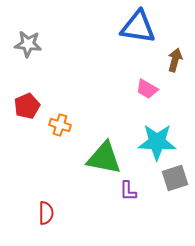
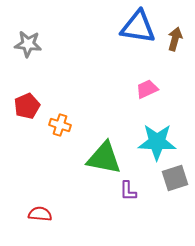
brown arrow: moved 21 px up
pink trapezoid: rotated 125 degrees clockwise
red semicircle: moved 6 px left, 1 px down; rotated 85 degrees counterclockwise
